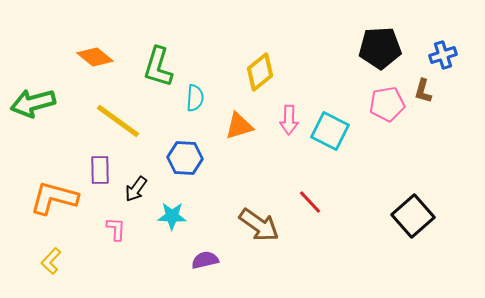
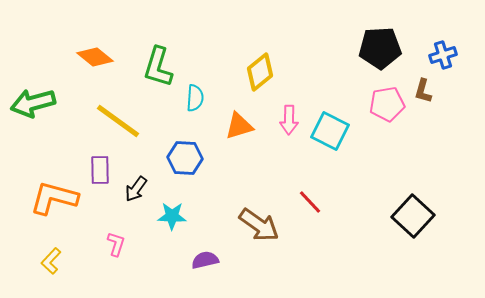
black square: rotated 6 degrees counterclockwise
pink L-shape: moved 15 px down; rotated 15 degrees clockwise
